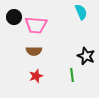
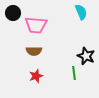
black circle: moved 1 px left, 4 px up
green line: moved 2 px right, 2 px up
